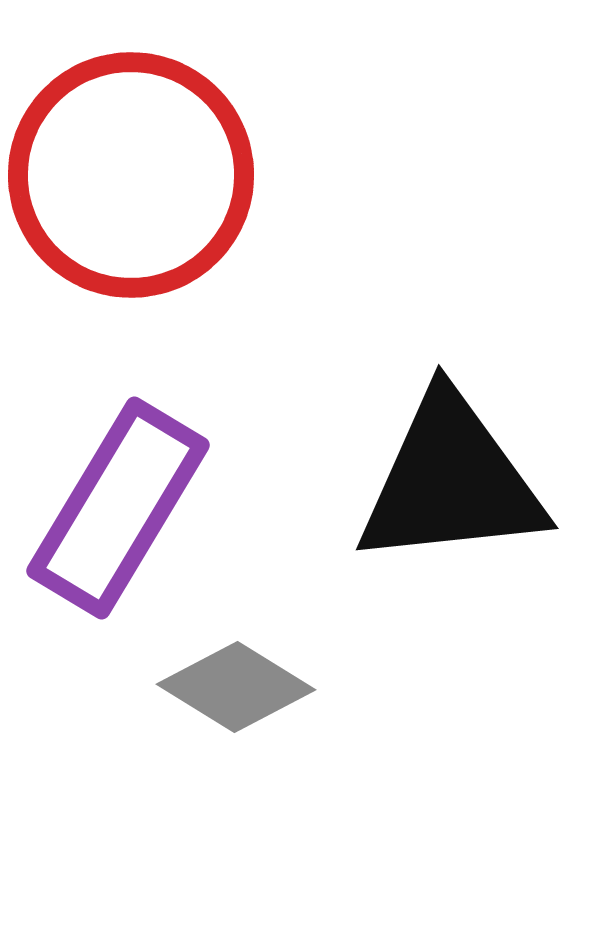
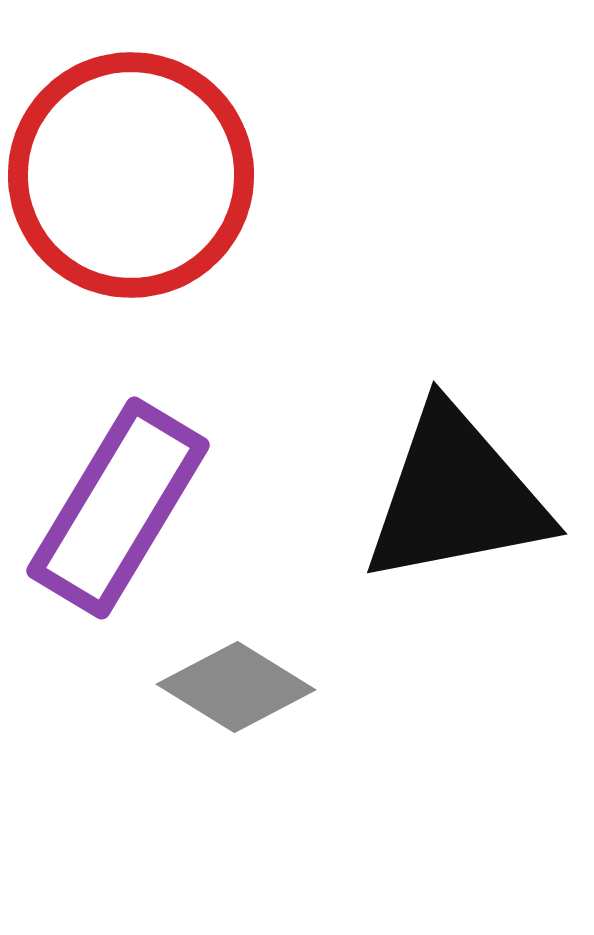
black triangle: moved 5 px right, 15 px down; rotated 5 degrees counterclockwise
